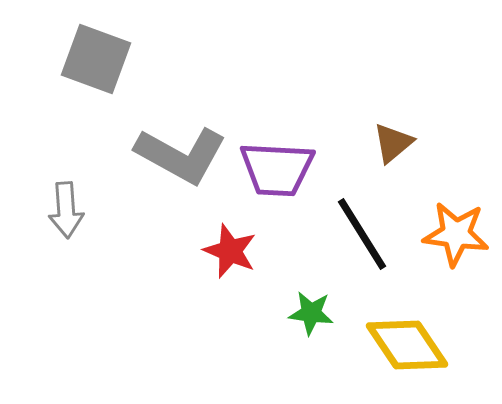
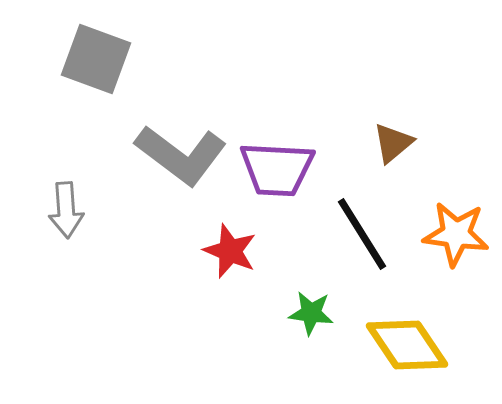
gray L-shape: rotated 8 degrees clockwise
